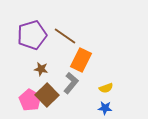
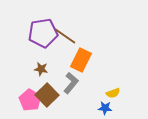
purple pentagon: moved 11 px right, 2 px up; rotated 8 degrees clockwise
yellow semicircle: moved 7 px right, 5 px down
